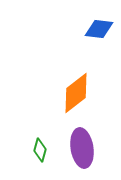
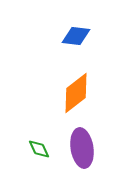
blue diamond: moved 23 px left, 7 px down
green diamond: moved 1 px left, 1 px up; rotated 40 degrees counterclockwise
